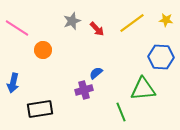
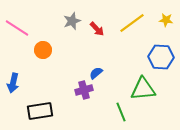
black rectangle: moved 2 px down
